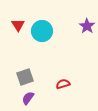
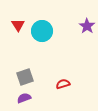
purple semicircle: moved 4 px left; rotated 32 degrees clockwise
